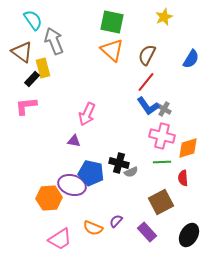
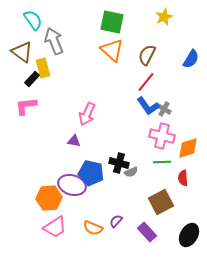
pink trapezoid: moved 5 px left, 12 px up
